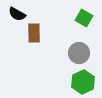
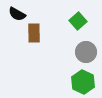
green square: moved 6 px left, 3 px down; rotated 18 degrees clockwise
gray circle: moved 7 px right, 1 px up
green hexagon: rotated 10 degrees counterclockwise
